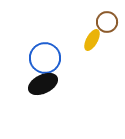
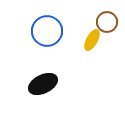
blue circle: moved 2 px right, 27 px up
